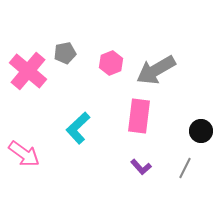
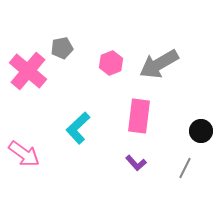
gray pentagon: moved 3 px left, 5 px up
gray arrow: moved 3 px right, 6 px up
purple L-shape: moved 5 px left, 4 px up
